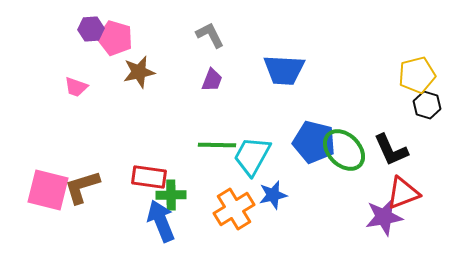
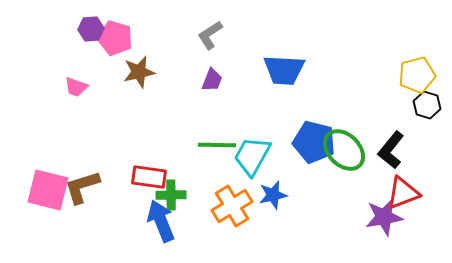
gray L-shape: rotated 96 degrees counterclockwise
black L-shape: rotated 63 degrees clockwise
orange cross: moved 2 px left, 3 px up
